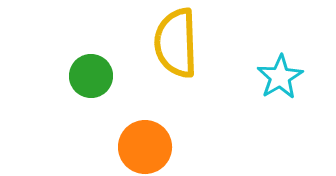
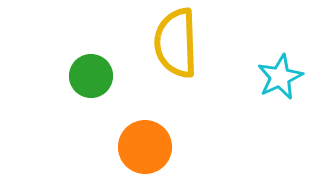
cyan star: rotated 6 degrees clockwise
